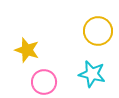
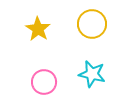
yellow circle: moved 6 px left, 7 px up
yellow star: moved 11 px right, 21 px up; rotated 15 degrees clockwise
